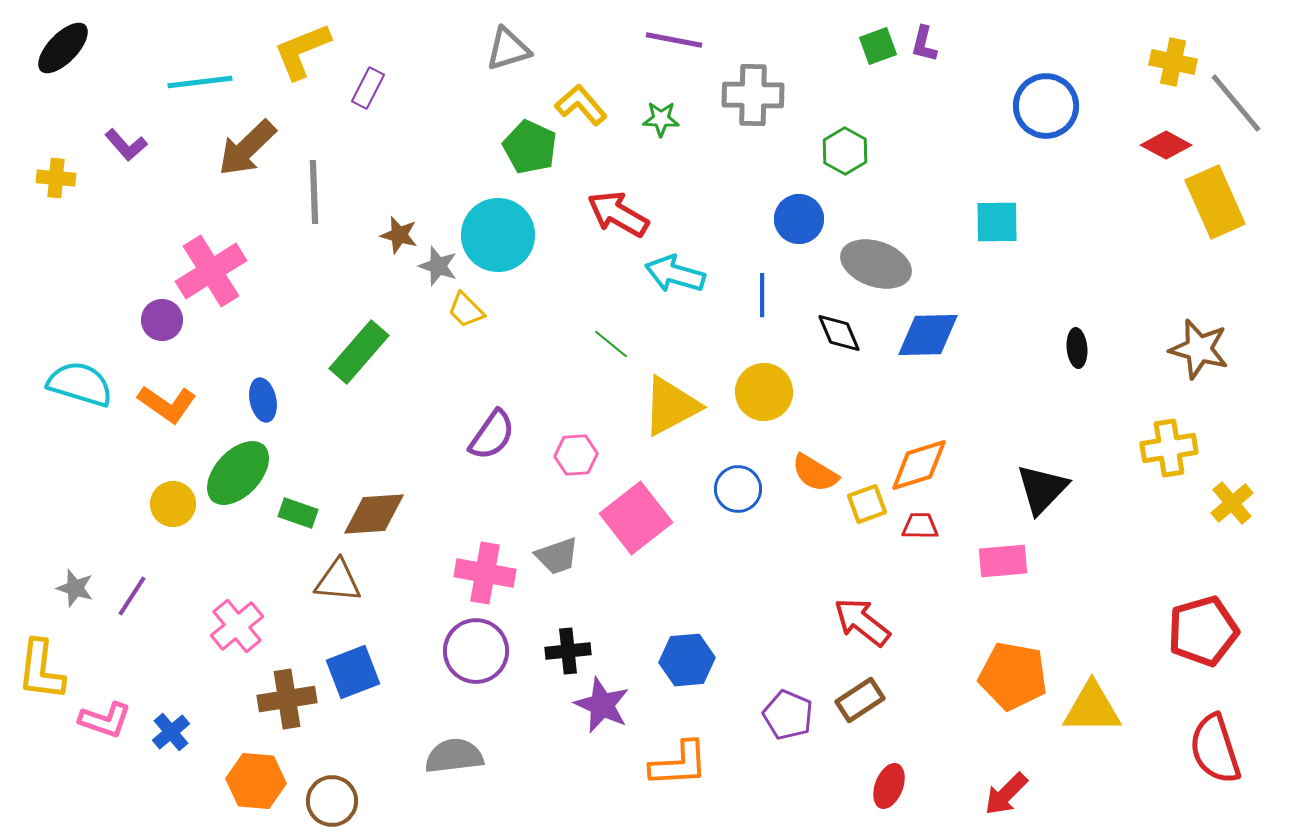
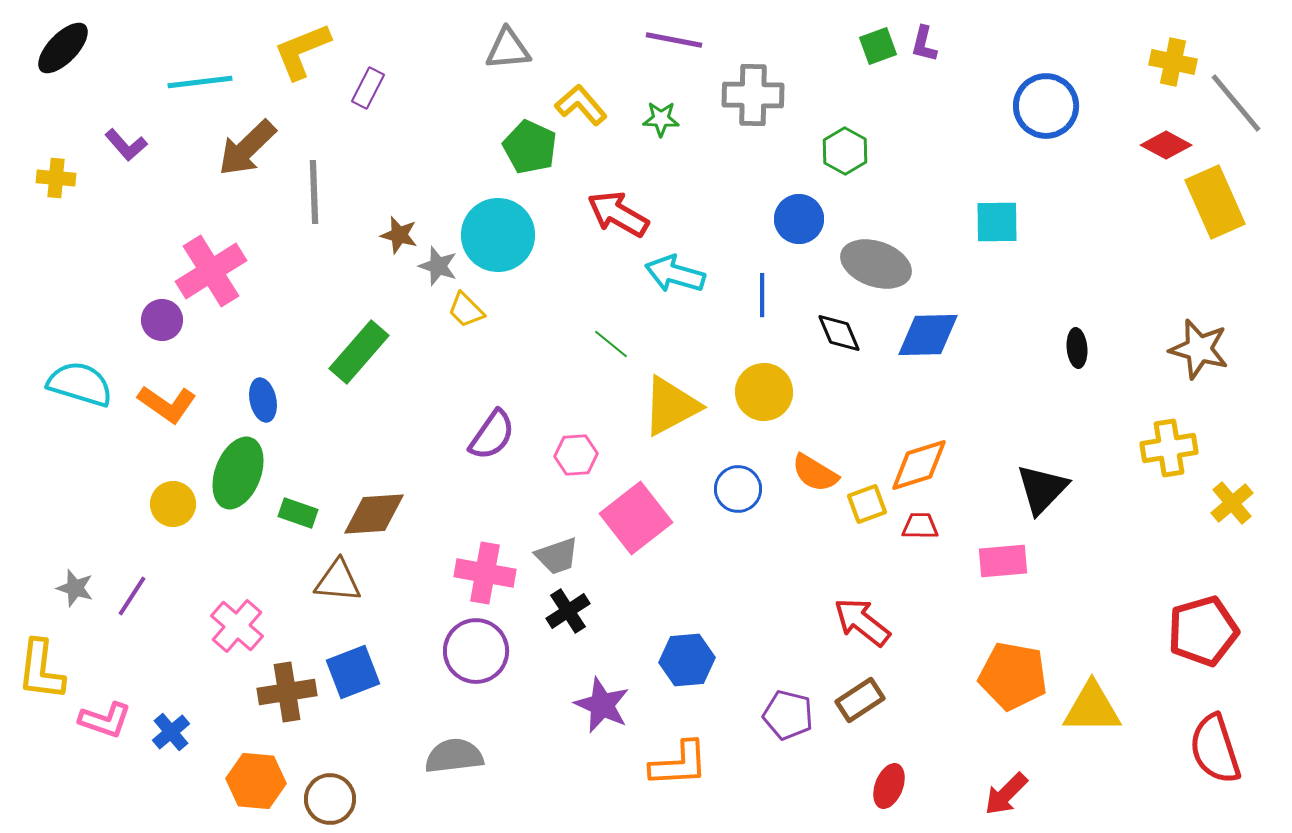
gray triangle at (508, 49): rotated 12 degrees clockwise
green ellipse at (238, 473): rotated 22 degrees counterclockwise
pink cross at (237, 626): rotated 10 degrees counterclockwise
black cross at (568, 651): moved 40 px up; rotated 27 degrees counterclockwise
brown cross at (287, 699): moved 7 px up
purple pentagon at (788, 715): rotated 9 degrees counterclockwise
brown circle at (332, 801): moved 2 px left, 2 px up
